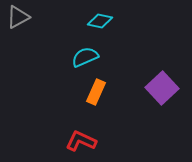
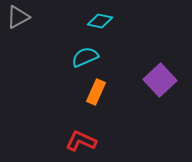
purple square: moved 2 px left, 8 px up
